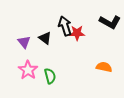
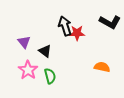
black triangle: moved 13 px down
orange semicircle: moved 2 px left
